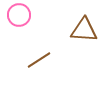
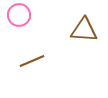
brown line: moved 7 px left, 1 px down; rotated 10 degrees clockwise
